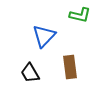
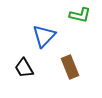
brown rectangle: rotated 15 degrees counterclockwise
black trapezoid: moved 6 px left, 5 px up
